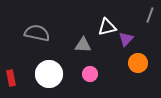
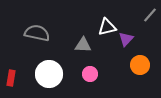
gray line: rotated 21 degrees clockwise
orange circle: moved 2 px right, 2 px down
red rectangle: rotated 21 degrees clockwise
